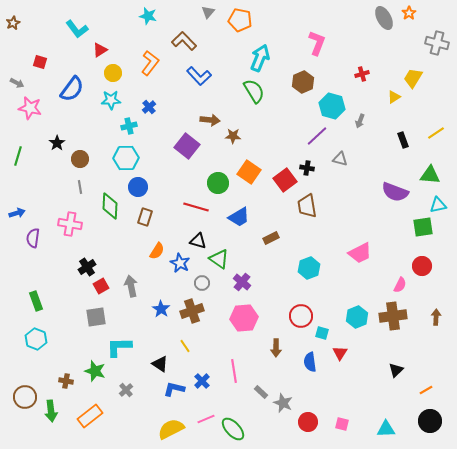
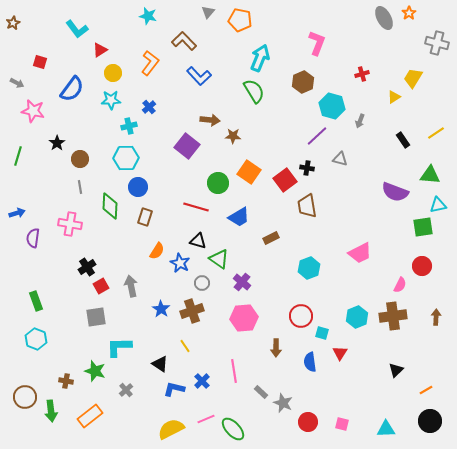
pink star at (30, 108): moved 3 px right, 3 px down
black rectangle at (403, 140): rotated 14 degrees counterclockwise
